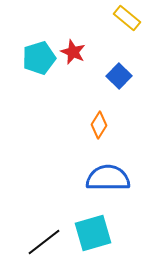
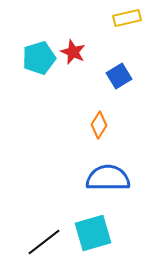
yellow rectangle: rotated 52 degrees counterclockwise
blue square: rotated 15 degrees clockwise
